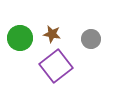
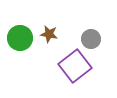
brown star: moved 3 px left
purple square: moved 19 px right
